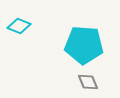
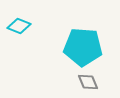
cyan pentagon: moved 1 px left, 2 px down
